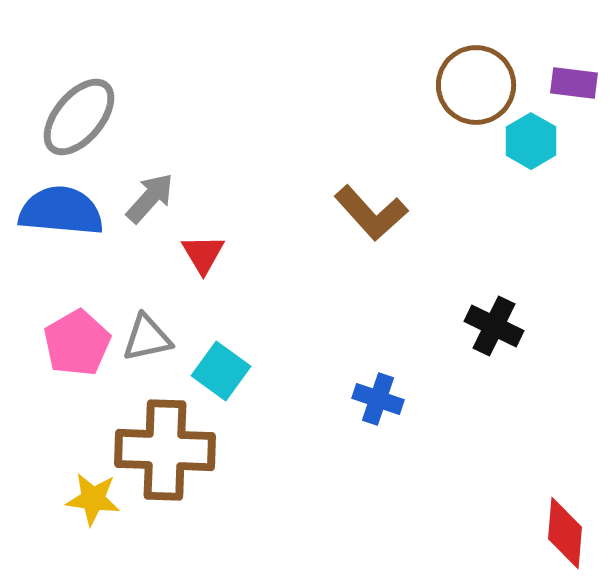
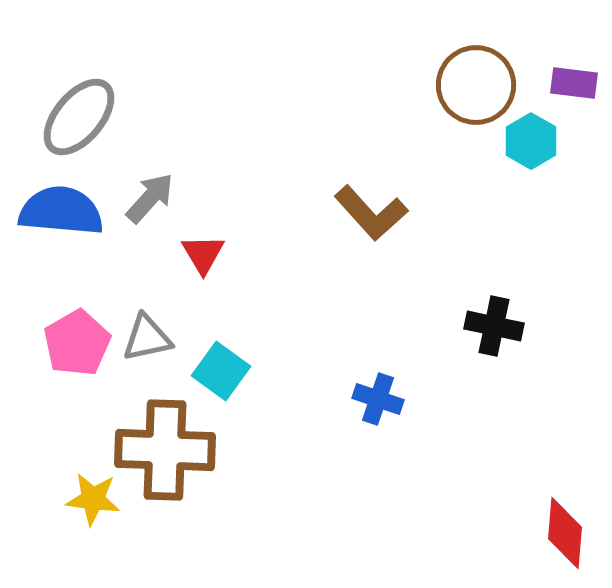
black cross: rotated 14 degrees counterclockwise
